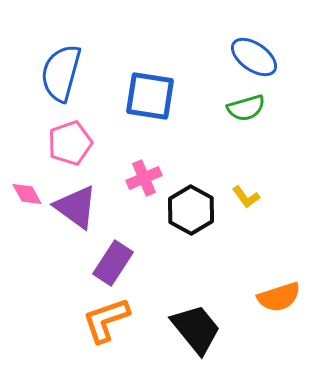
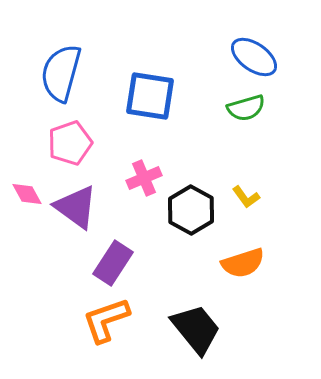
orange semicircle: moved 36 px left, 34 px up
